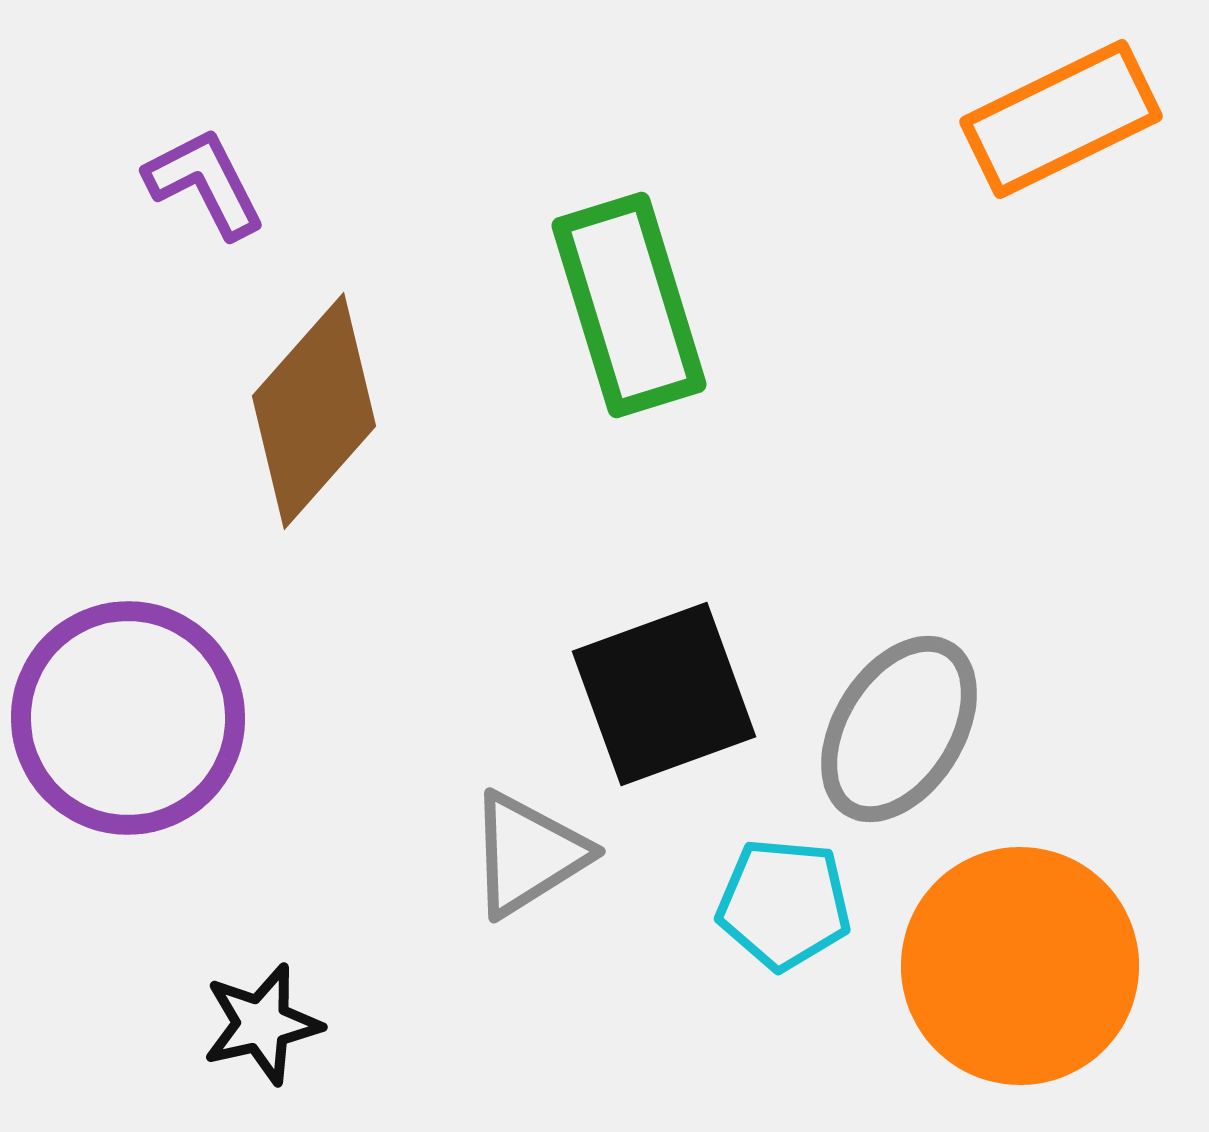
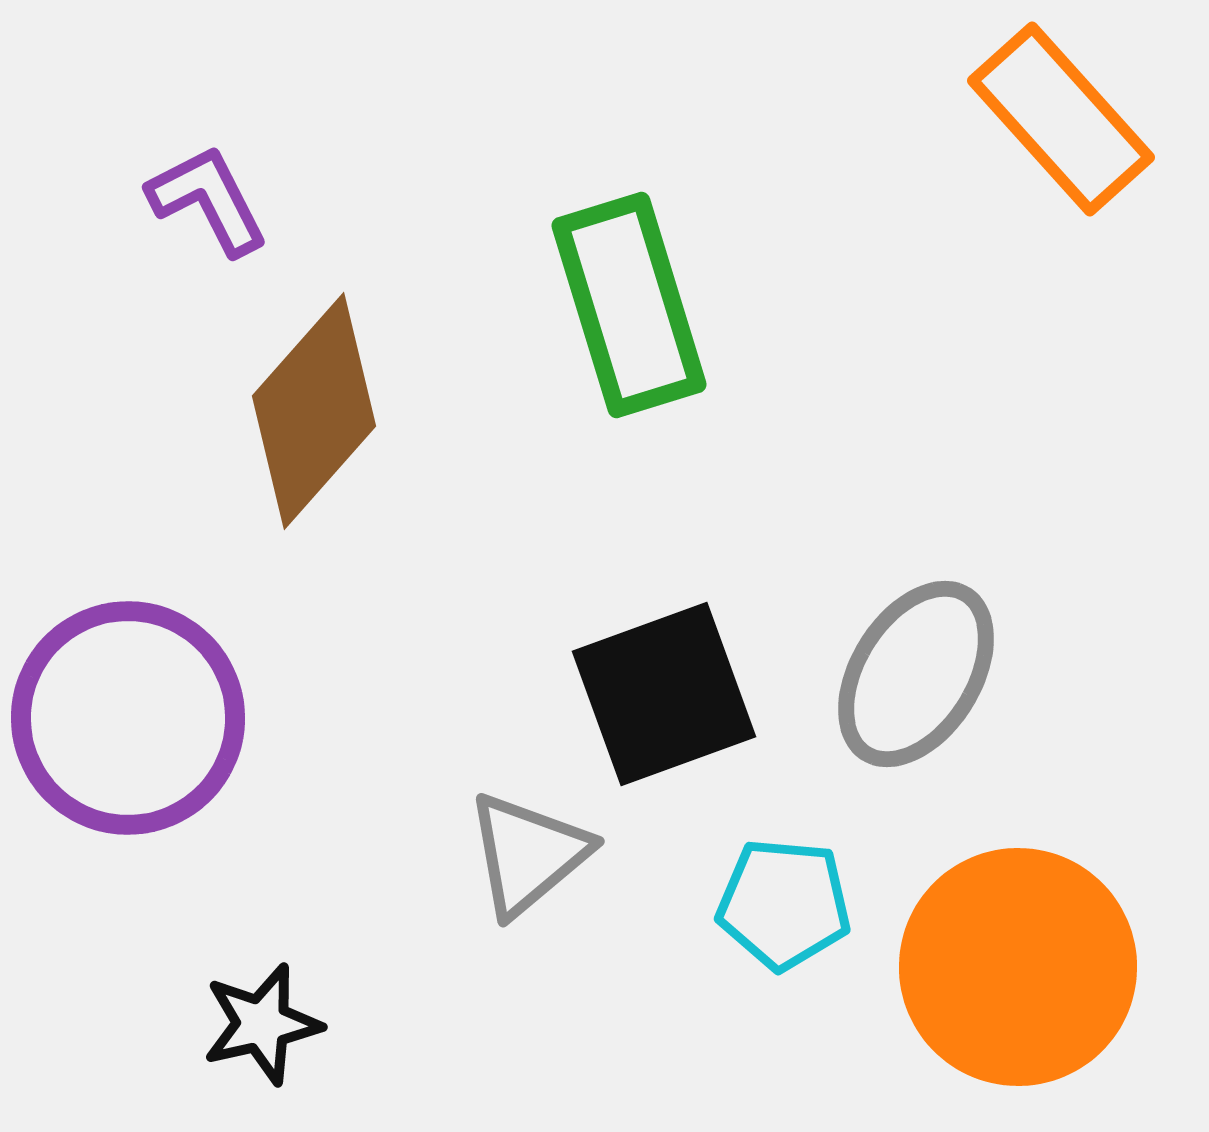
orange rectangle: rotated 74 degrees clockwise
purple L-shape: moved 3 px right, 17 px down
gray ellipse: moved 17 px right, 55 px up
gray triangle: rotated 8 degrees counterclockwise
orange circle: moved 2 px left, 1 px down
